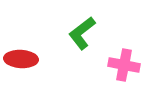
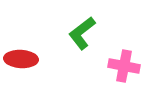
pink cross: moved 1 px down
